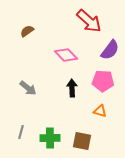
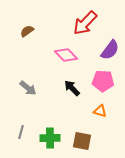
red arrow: moved 4 px left, 2 px down; rotated 92 degrees clockwise
black arrow: rotated 42 degrees counterclockwise
